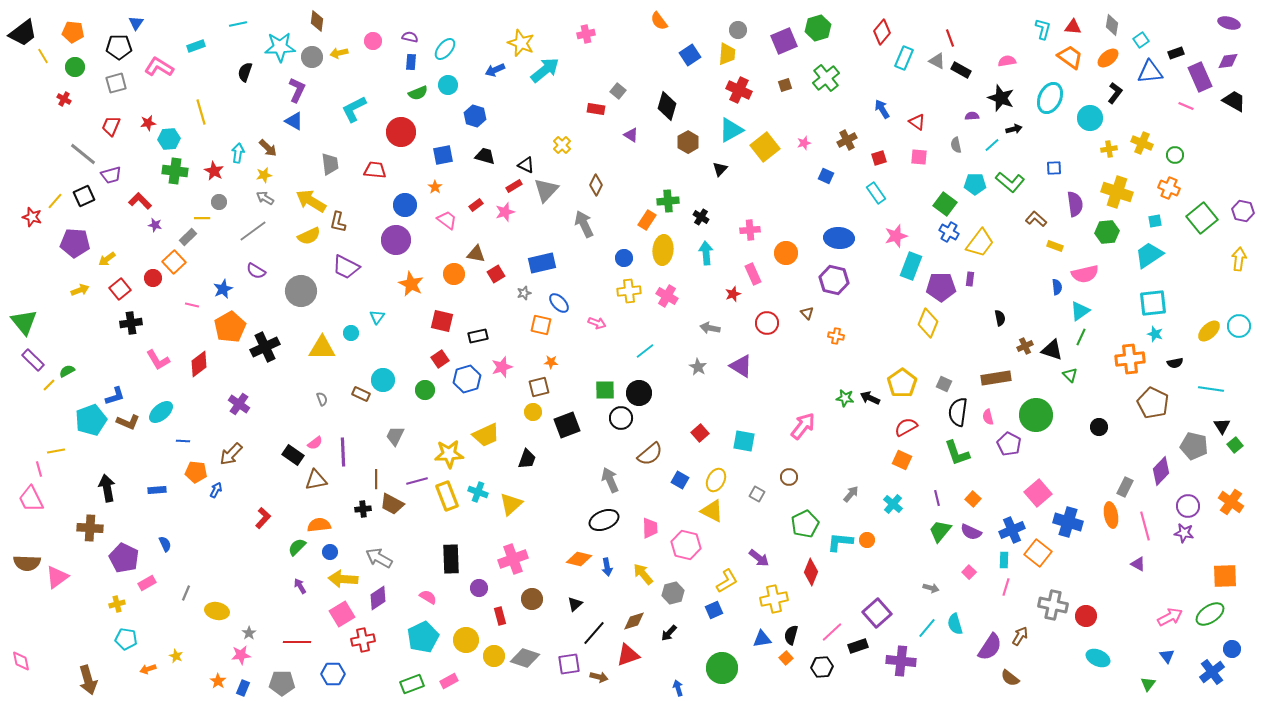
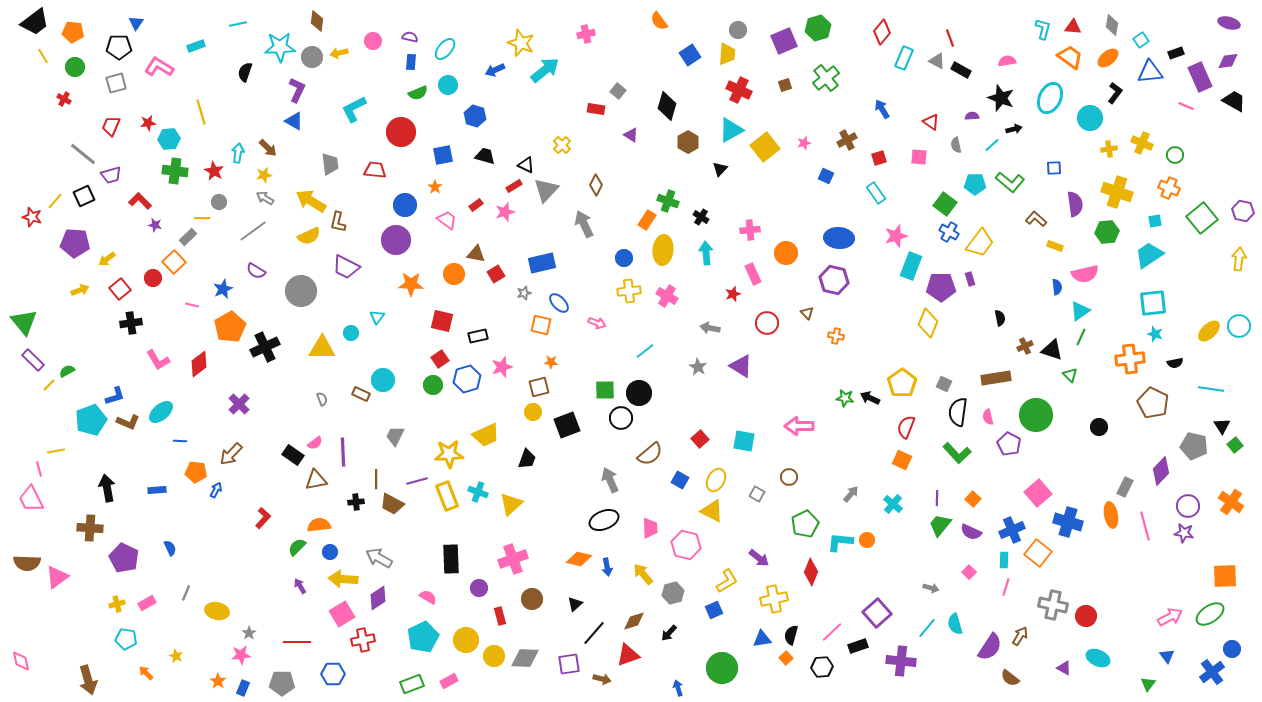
black trapezoid at (23, 33): moved 12 px right, 11 px up
red triangle at (917, 122): moved 14 px right
green cross at (668, 201): rotated 25 degrees clockwise
purple rectangle at (970, 279): rotated 24 degrees counterclockwise
orange star at (411, 284): rotated 25 degrees counterclockwise
green circle at (425, 390): moved 8 px right, 5 px up
purple cross at (239, 404): rotated 10 degrees clockwise
pink arrow at (803, 426): moved 4 px left; rotated 128 degrees counterclockwise
red semicircle at (906, 427): rotated 40 degrees counterclockwise
red square at (700, 433): moved 6 px down
blue line at (183, 441): moved 3 px left
green L-shape at (957, 453): rotated 24 degrees counterclockwise
purple line at (937, 498): rotated 14 degrees clockwise
black cross at (363, 509): moved 7 px left, 7 px up
green trapezoid at (940, 531): moved 6 px up
blue semicircle at (165, 544): moved 5 px right, 4 px down
purple triangle at (1138, 564): moved 74 px left, 104 px down
pink rectangle at (147, 583): moved 20 px down
gray diamond at (525, 658): rotated 16 degrees counterclockwise
orange arrow at (148, 669): moved 2 px left, 4 px down; rotated 63 degrees clockwise
brown arrow at (599, 677): moved 3 px right, 2 px down
